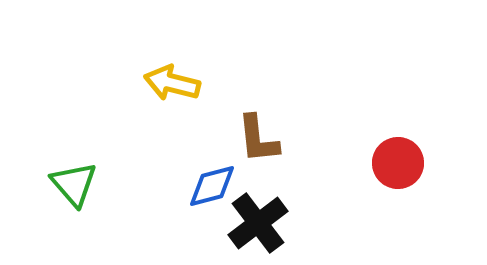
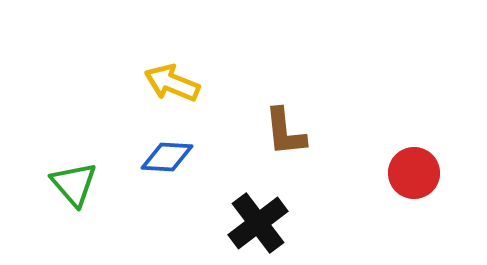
yellow arrow: rotated 8 degrees clockwise
brown L-shape: moved 27 px right, 7 px up
red circle: moved 16 px right, 10 px down
blue diamond: moved 45 px left, 29 px up; rotated 18 degrees clockwise
